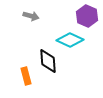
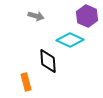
gray arrow: moved 5 px right
orange rectangle: moved 6 px down
